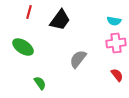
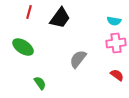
black trapezoid: moved 2 px up
red semicircle: rotated 16 degrees counterclockwise
